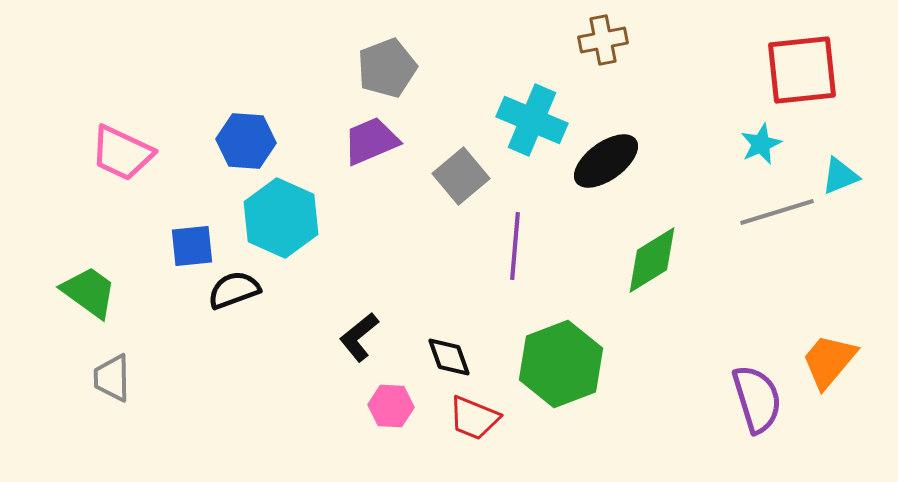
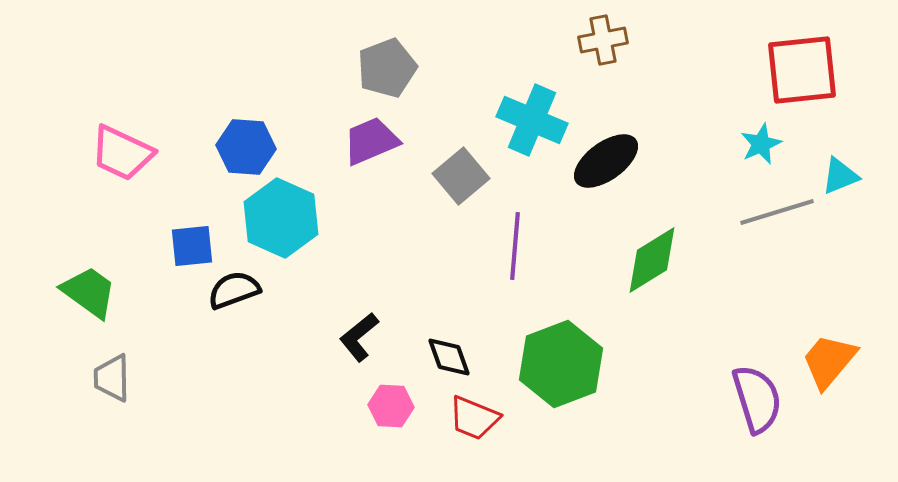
blue hexagon: moved 6 px down
